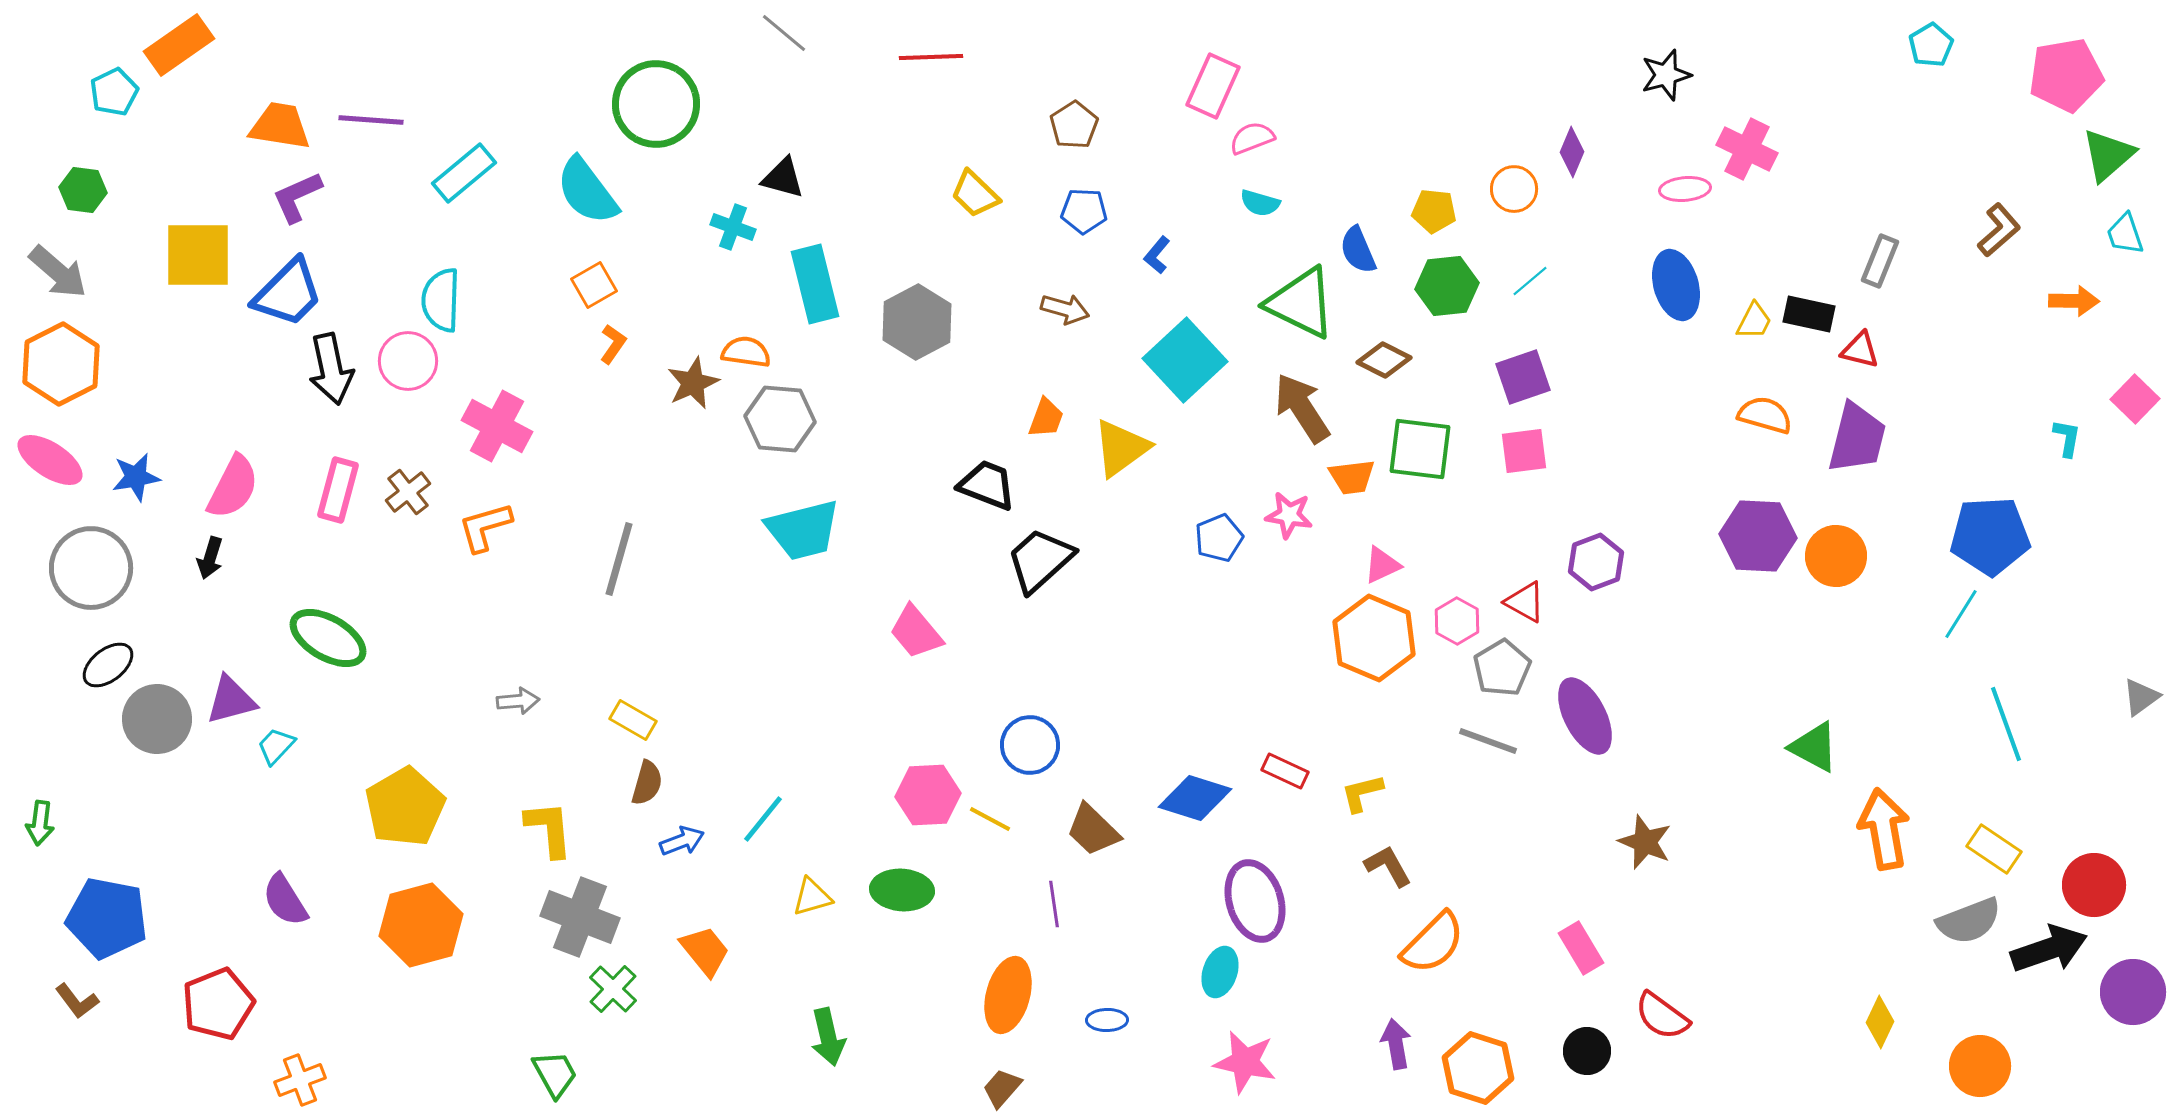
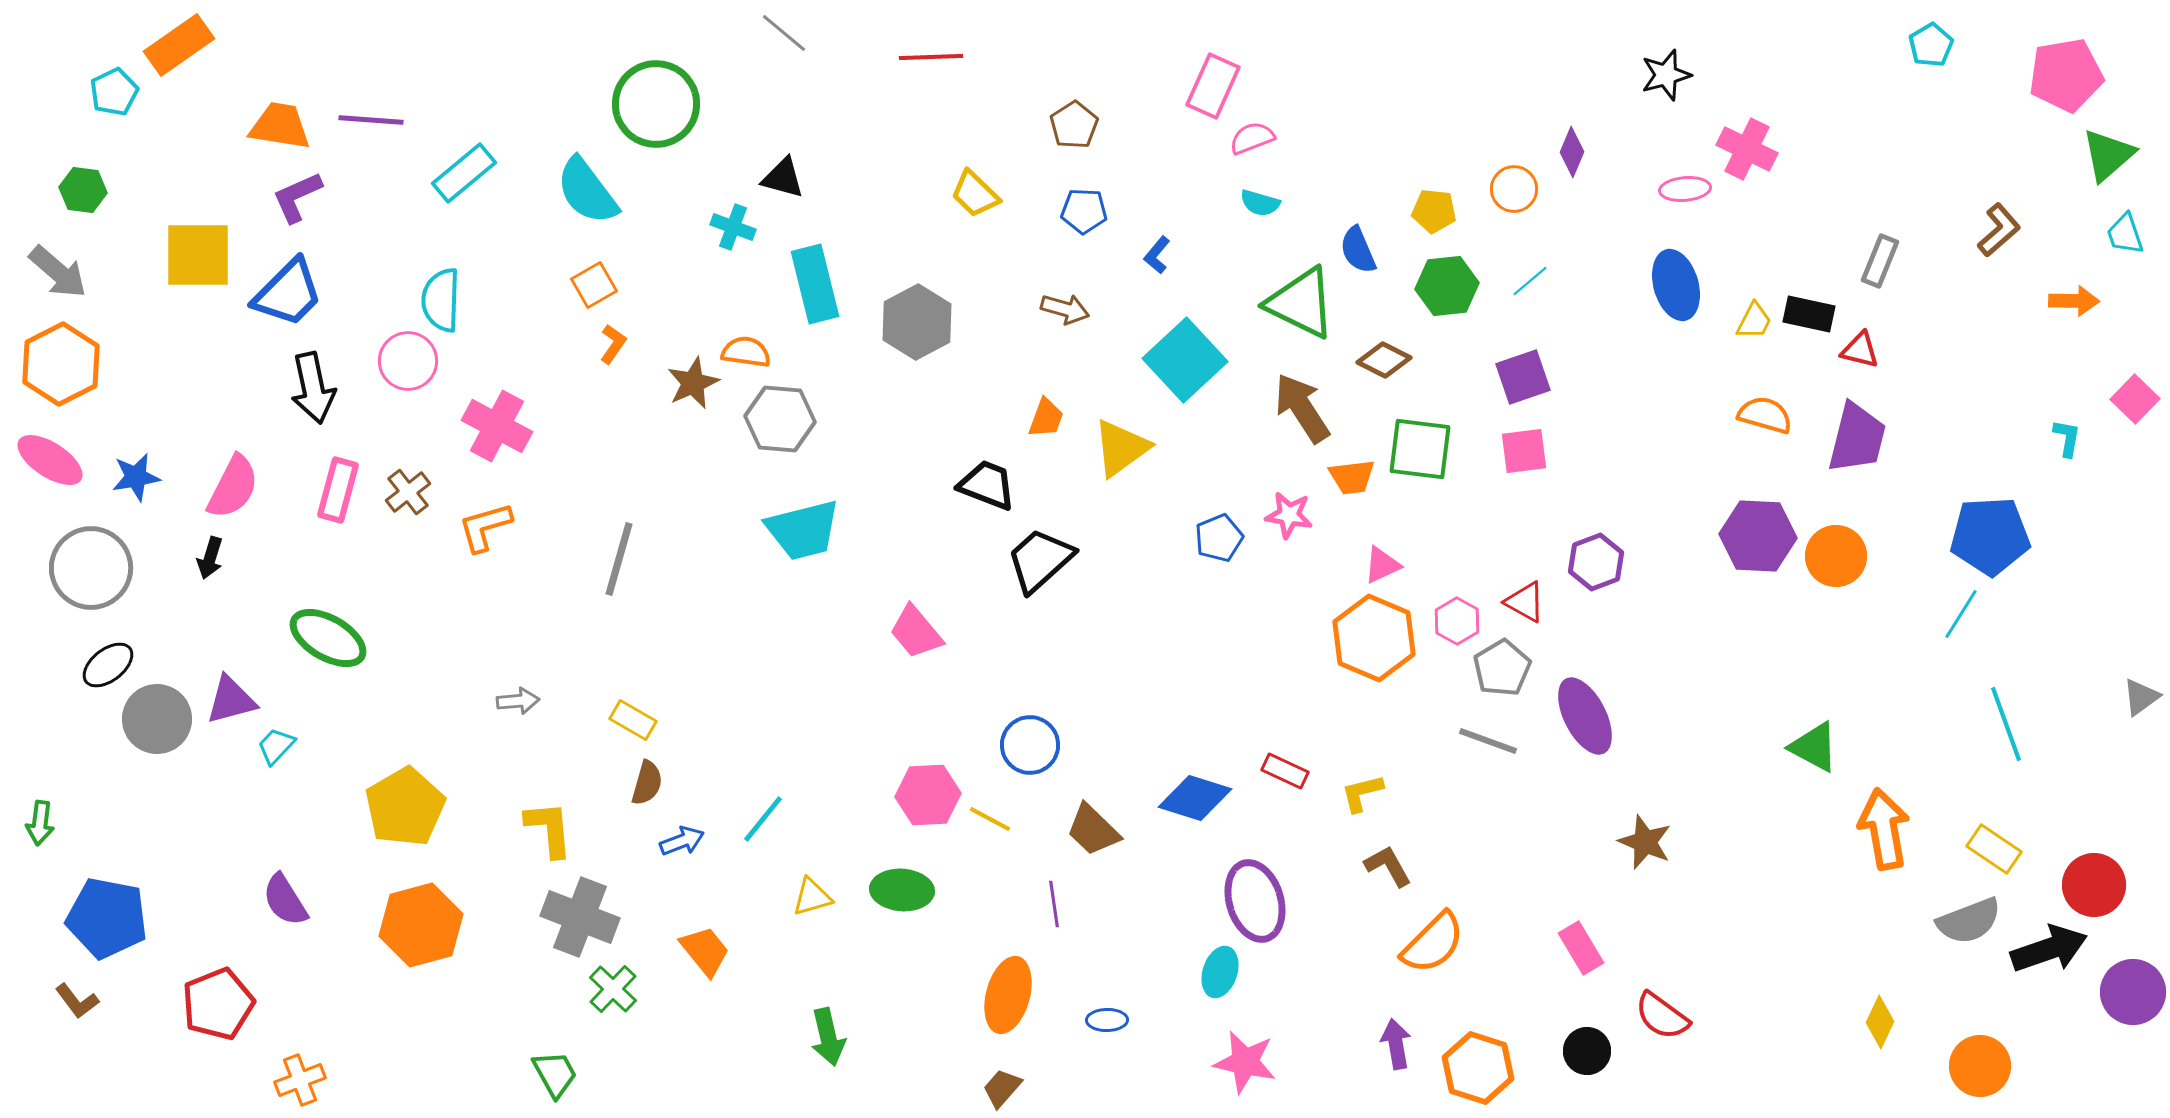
black arrow at (331, 369): moved 18 px left, 19 px down
